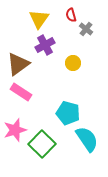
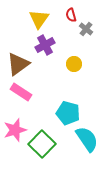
yellow circle: moved 1 px right, 1 px down
